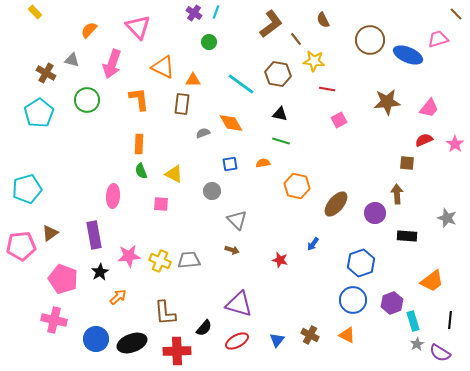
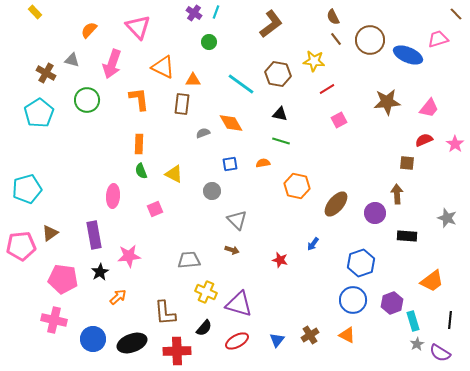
brown semicircle at (323, 20): moved 10 px right, 3 px up
brown line at (296, 39): moved 40 px right
red line at (327, 89): rotated 42 degrees counterclockwise
pink square at (161, 204): moved 6 px left, 5 px down; rotated 28 degrees counterclockwise
yellow cross at (160, 261): moved 46 px right, 31 px down
pink pentagon at (63, 279): rotated 12 degrees counterclockwise
brown cross at (310, 335): rotated 30 degrees clockwise
blue circle at (96, 339): moved 3 px left
